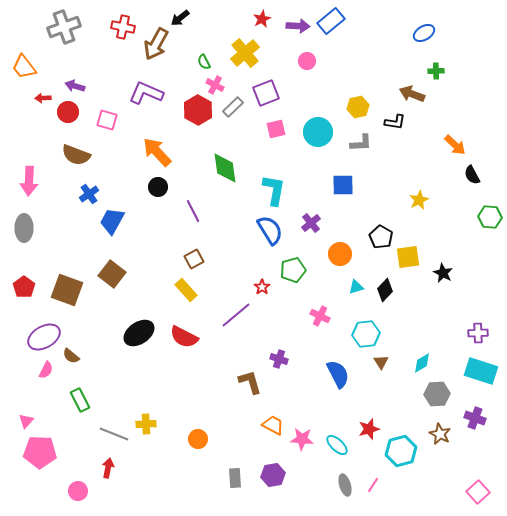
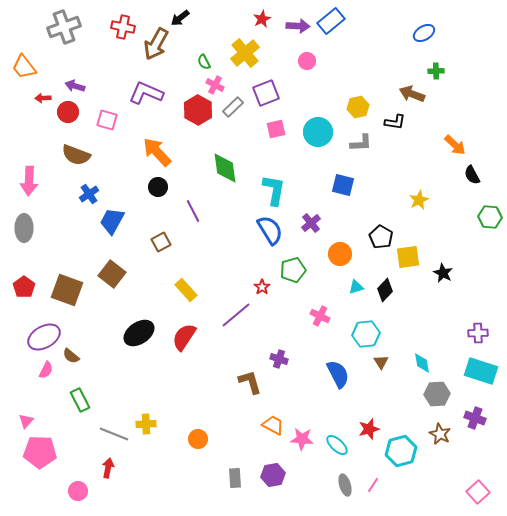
blue square at (343, 185): rotated 15 degrees clockwise
brown square at (194, 259): moved 33 px left, 17 px up
red semicircle at (184, 337): rotated 96 degrees clockwise
cyan diamond at (422, 363): rotated 70 degrees counterclockwise
